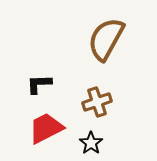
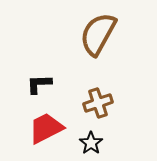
brown semicircle: moved 8 px left, 5 px up
brown cross: moved 1 px right, 1 px down
